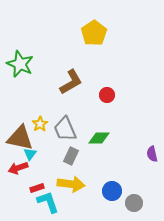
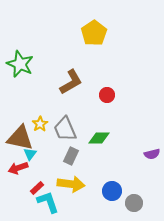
purple semicircle: rotated 91 degrees counterclockwise
red rectangle: rotated 24 degrees counterclockwise
